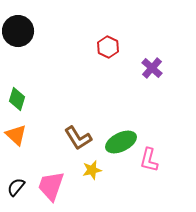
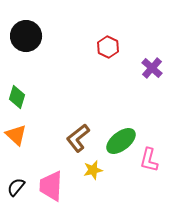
black circle: moved 8 px right, 5 px down
green diamond: moved 2 px up
brown L-shape: rotated 84 degrees clockwise
green ellipse: moved 1 px up; rotated 12 degrees counterclockwise
yellow star: moved 1 px right
pink trapezoid: rotated 16 degrees counterclockwise
